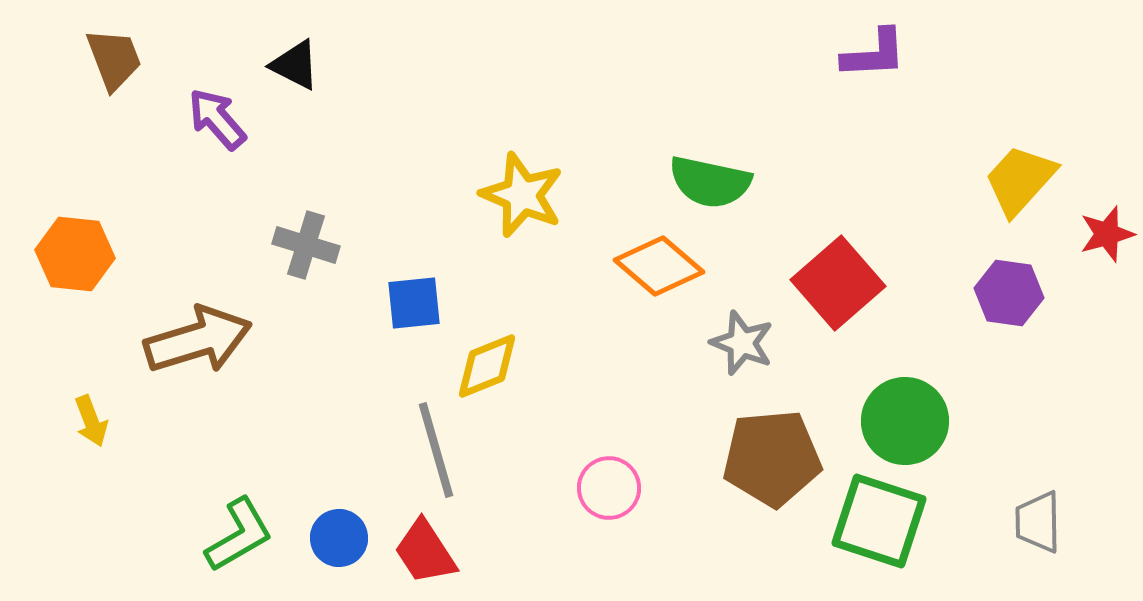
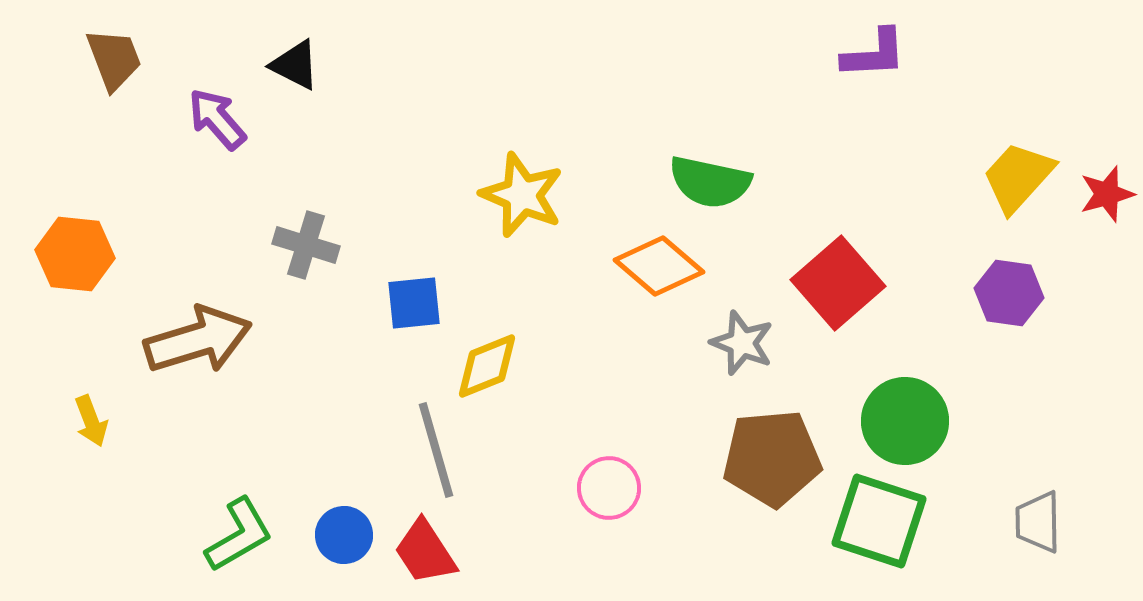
yellow trapezoid: moved 2 px left, 3 px up
red star: moved 40 px up
blue circle: moved 5 px right, 3 px up
